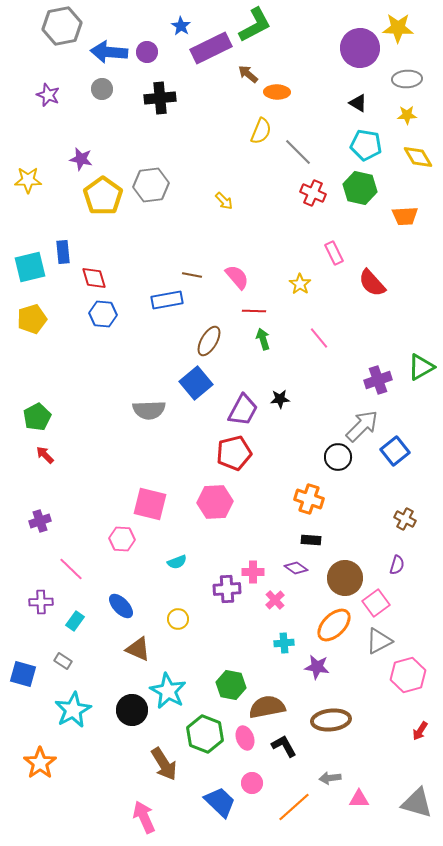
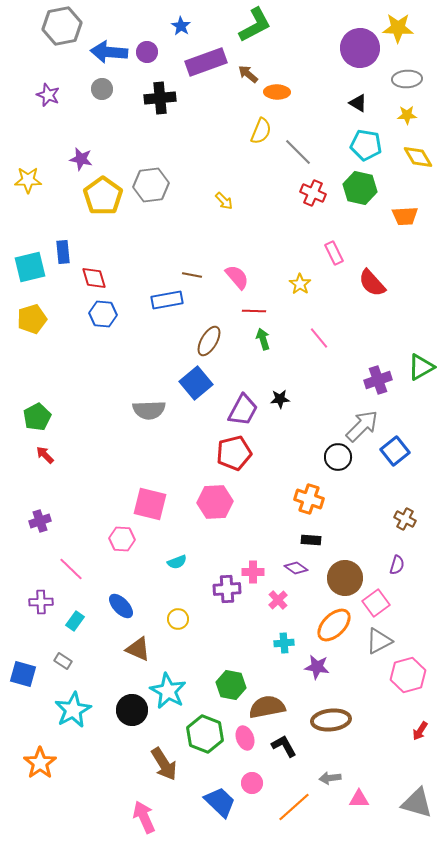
purple rectangle at (211, 48): moved 5 px left, 14 px down; rotated 6 degrees clockwise
pink cross at (275, 600): moved 3 px right
